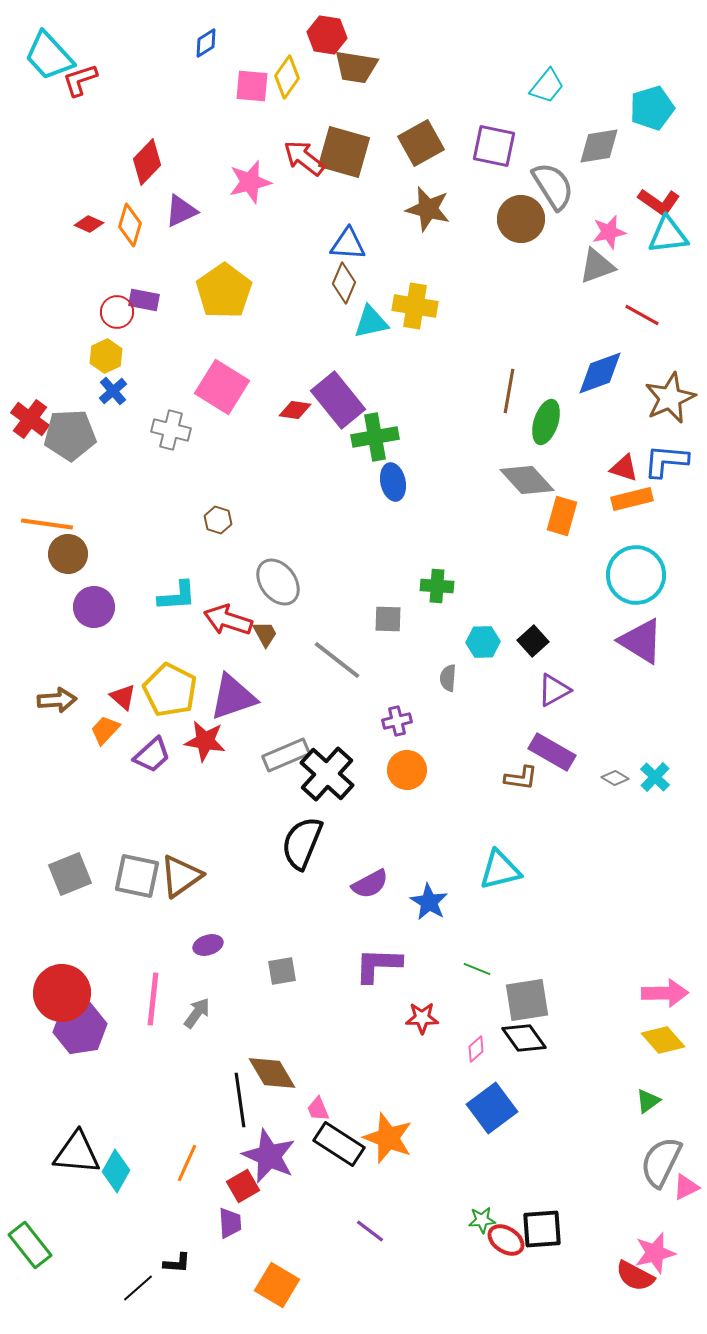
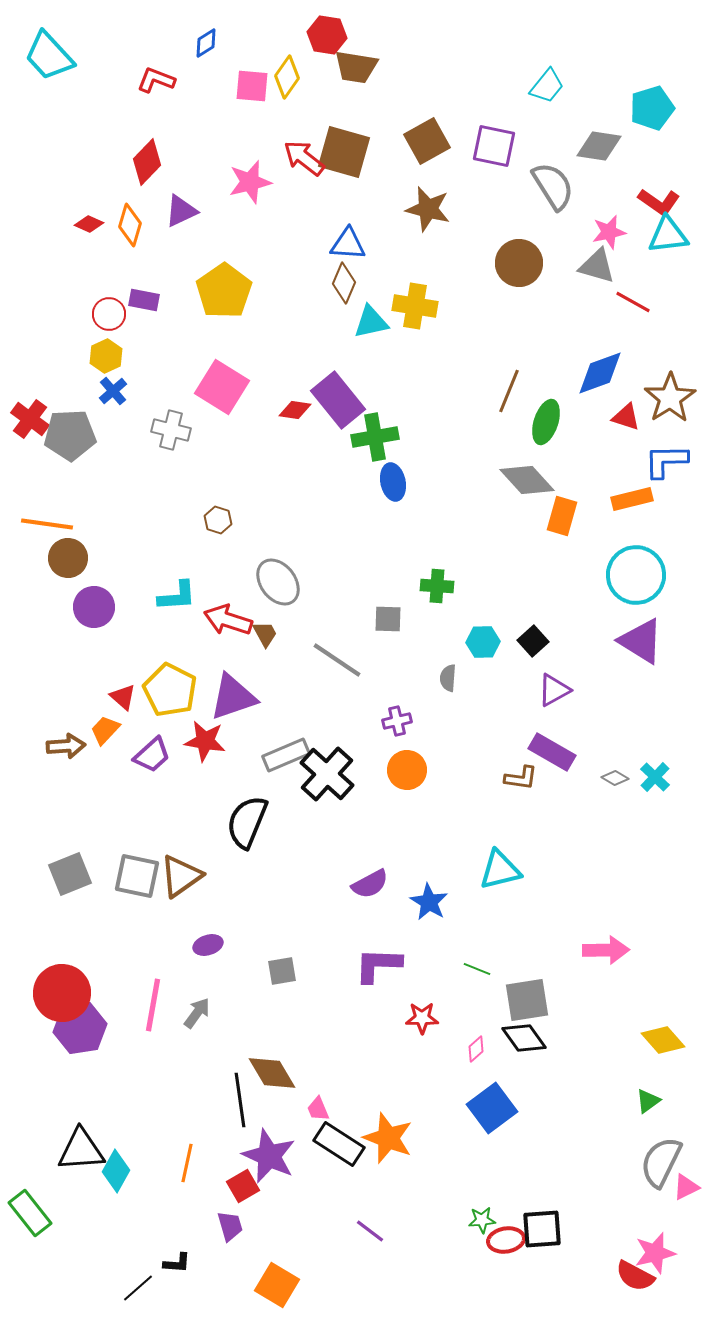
red L-shape at (80, 80): moved 76 px right; rotated 39 degrees clockwise
brown square at (421, 143): moved 6 px right, 2 px up
gray diamond at (599, 146): rotated 18 degrees clockwise
brown circle at (521, 219): moved 2 px left, 44 px down
gray triangle at (597, 266): rotated 36 degrees clockwise
red circle at (117, 312): moved 8 px left, 2 px down
red line at (642, 315): moved 9 px left, 13 px up
brown line at (509, 391): rotated 12 degrees clockwise
brown star at (670, 398): rotated 9 degrees counterclockwise
blue L-shape at (666, 461): rotated 6 degrees counterclockwise
red triangle at (624, 468): moved 2 px right, 51 px up
brown circle at (68, 554): moved 4 px down
gray line at (337, 660): rotated 4 degrees counterclockwise
brown arrow at (57, 700): moved 9 px right, 46 px down
black semicircle at (302, 843): moved 55 px left, 21 px up
pink arrow at (665, 993): moved 59 px left, 43 px up
pink line at (153, 999): moved 6 px down; rotated 4 degrees clockwise
black triangle at (77, 1153): moved 4 px right, 3 px up; rotated 9 degrees counterclockwise
orange line at (187, 1163): rotated 12 degrees counterclockwise
purple trapezoid at (230, 1223): moved 3 px down; rotated 12 degrees counterclockwise
red ellipse at (506, 1240): rotated 42 degrees counterclockwise
green rectangle at (30, 1245): moved 32 px up
